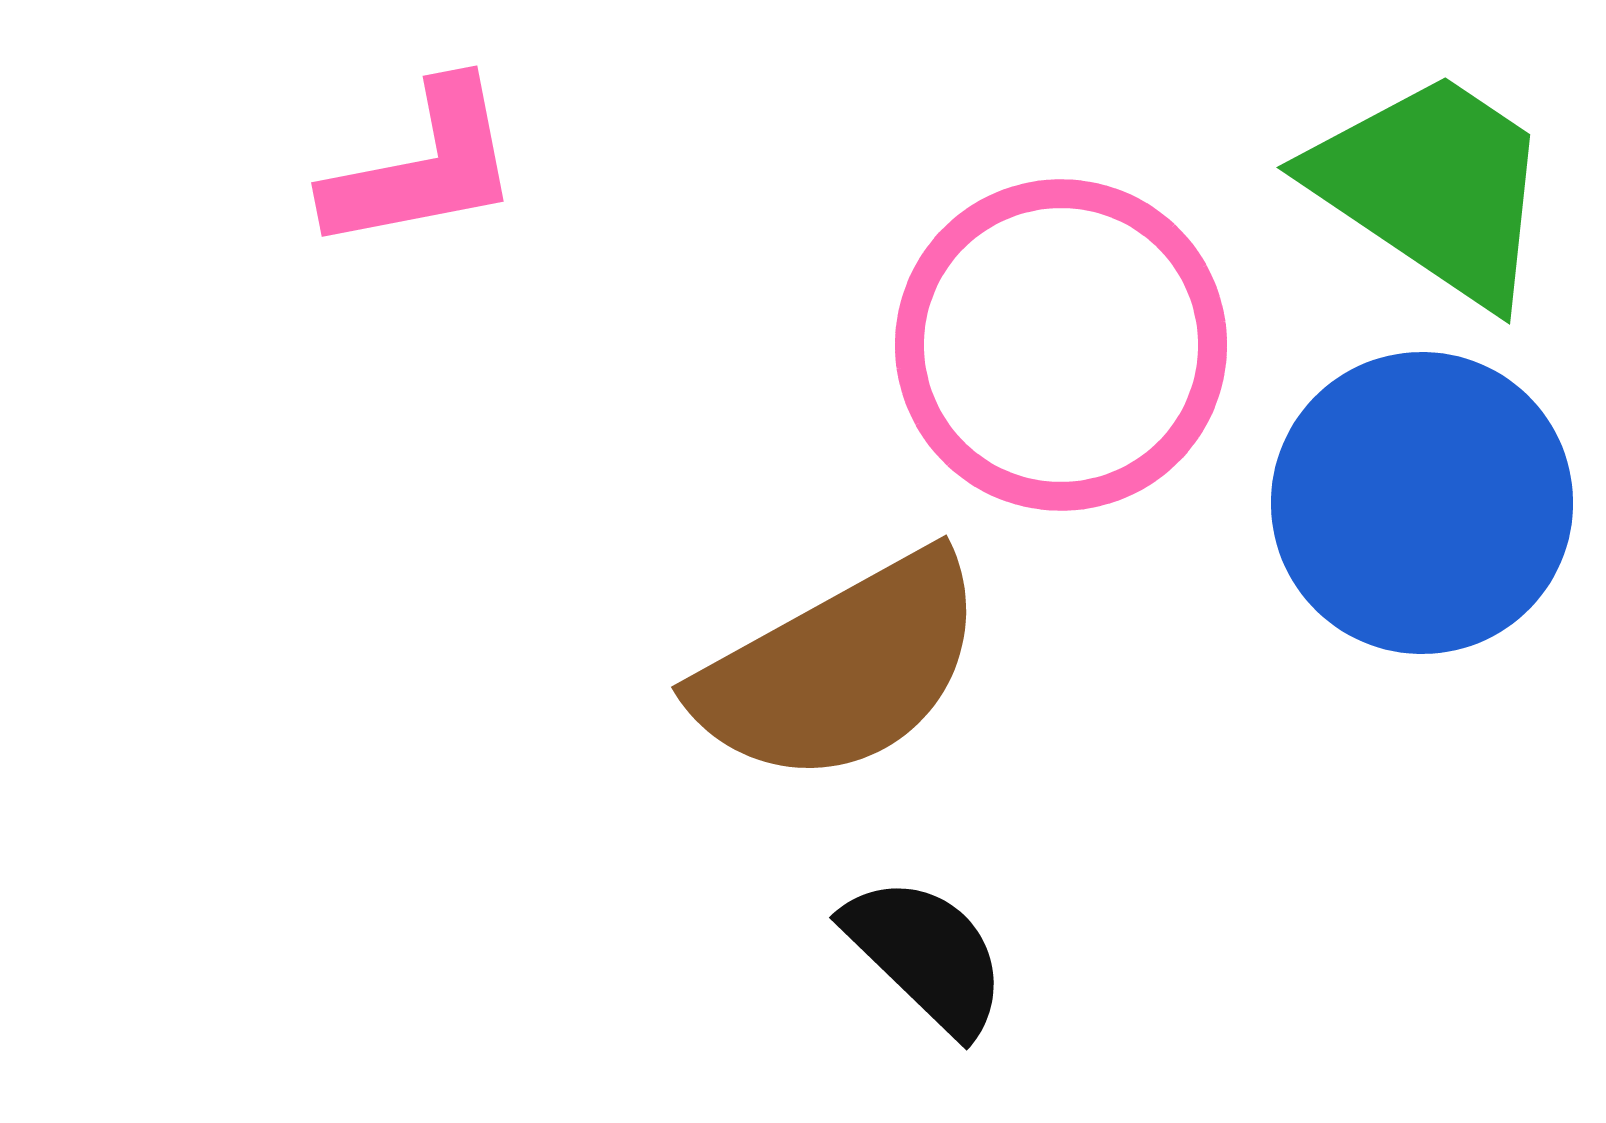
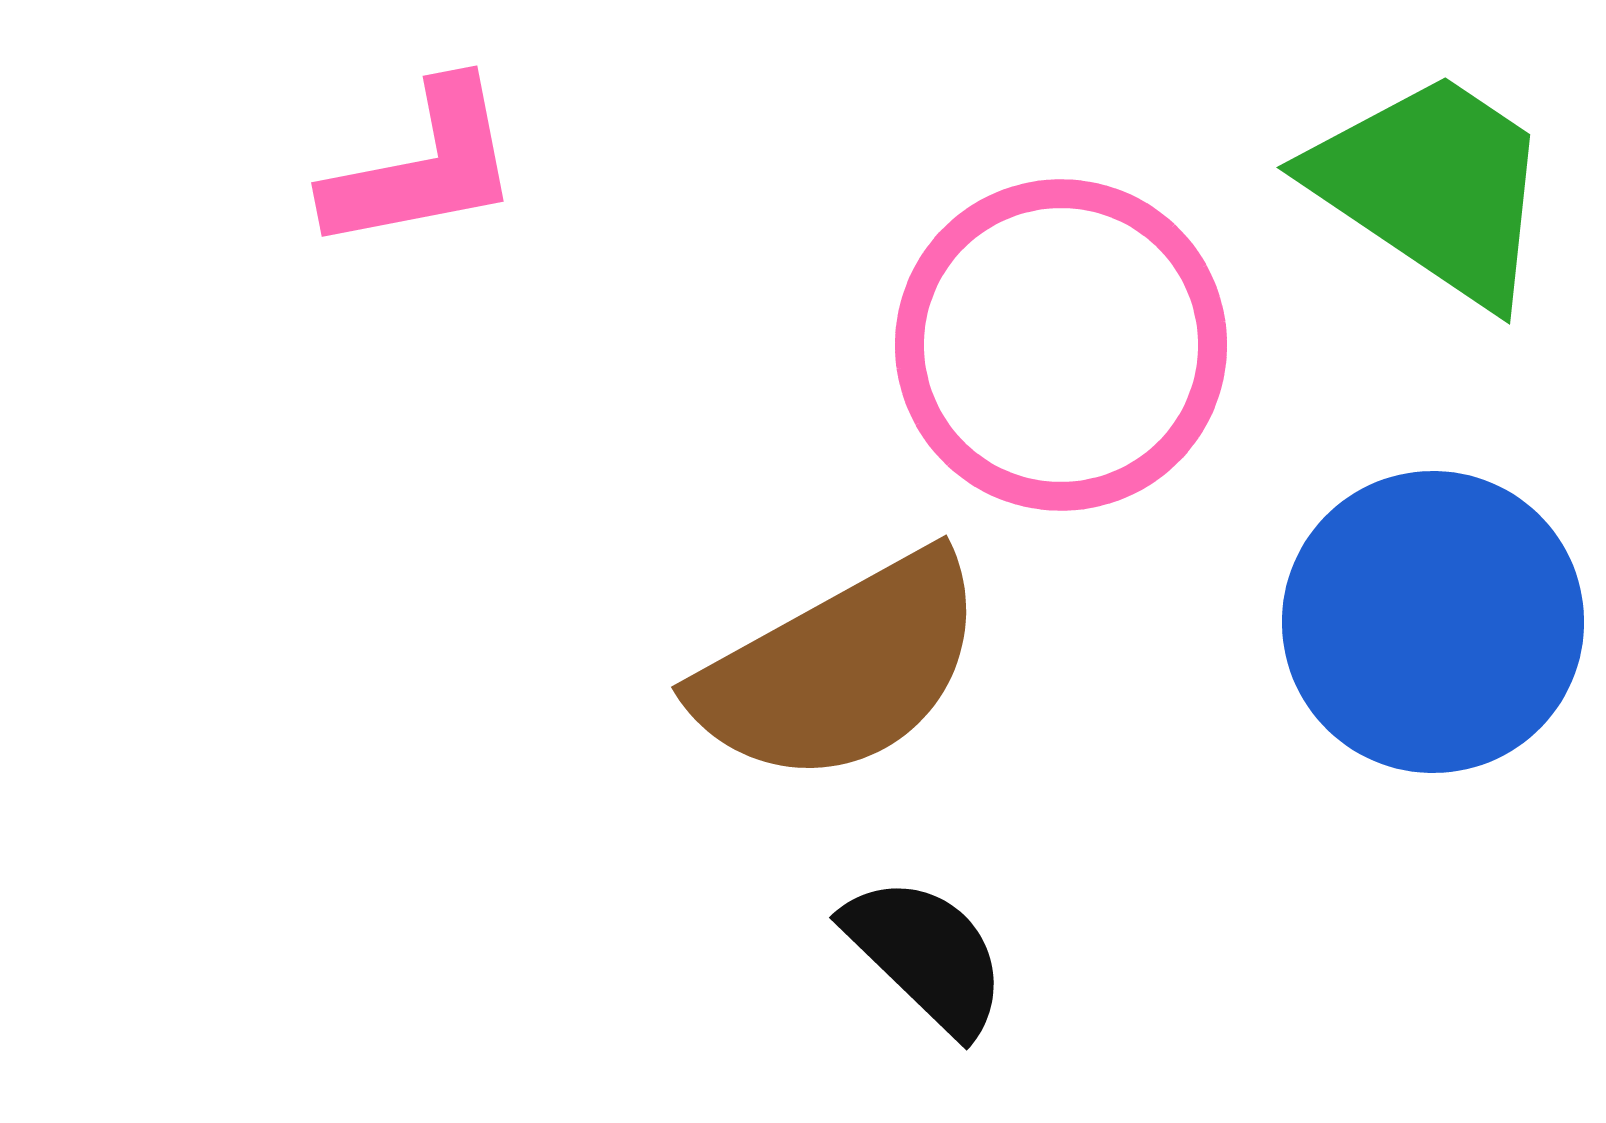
blue circle: moved 11 px right, 119 px down
